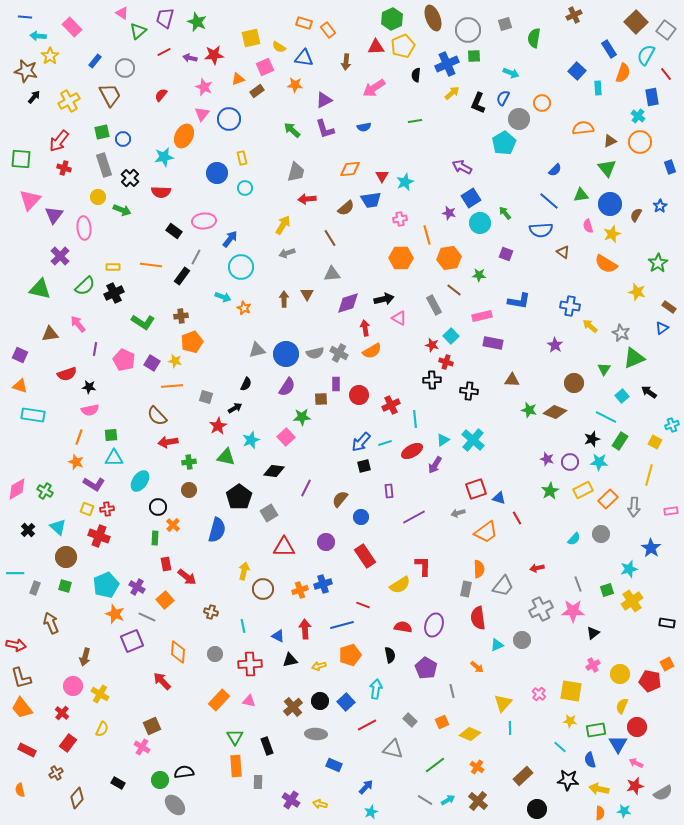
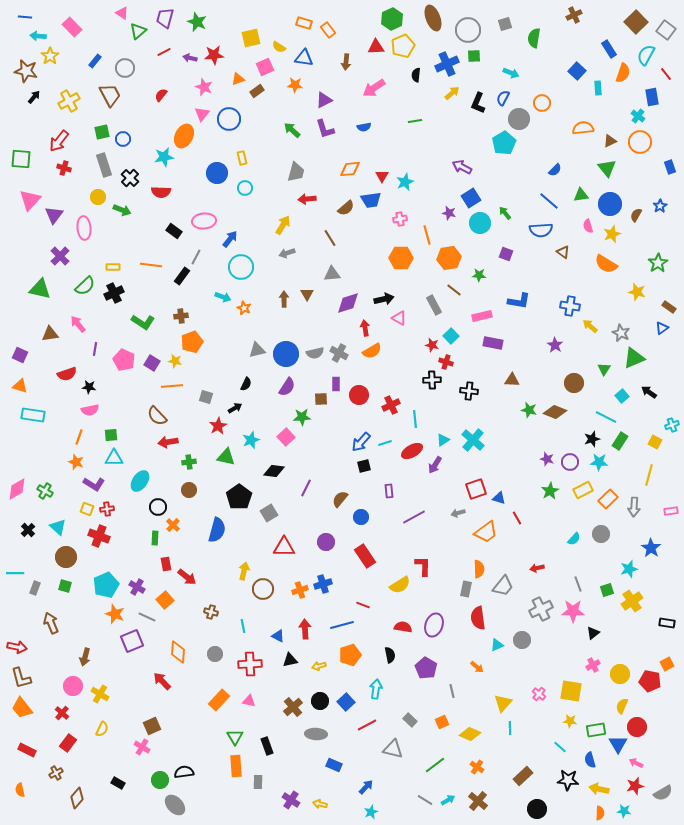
red arrow at (16, 645): moved 1 px right, 2 px down
